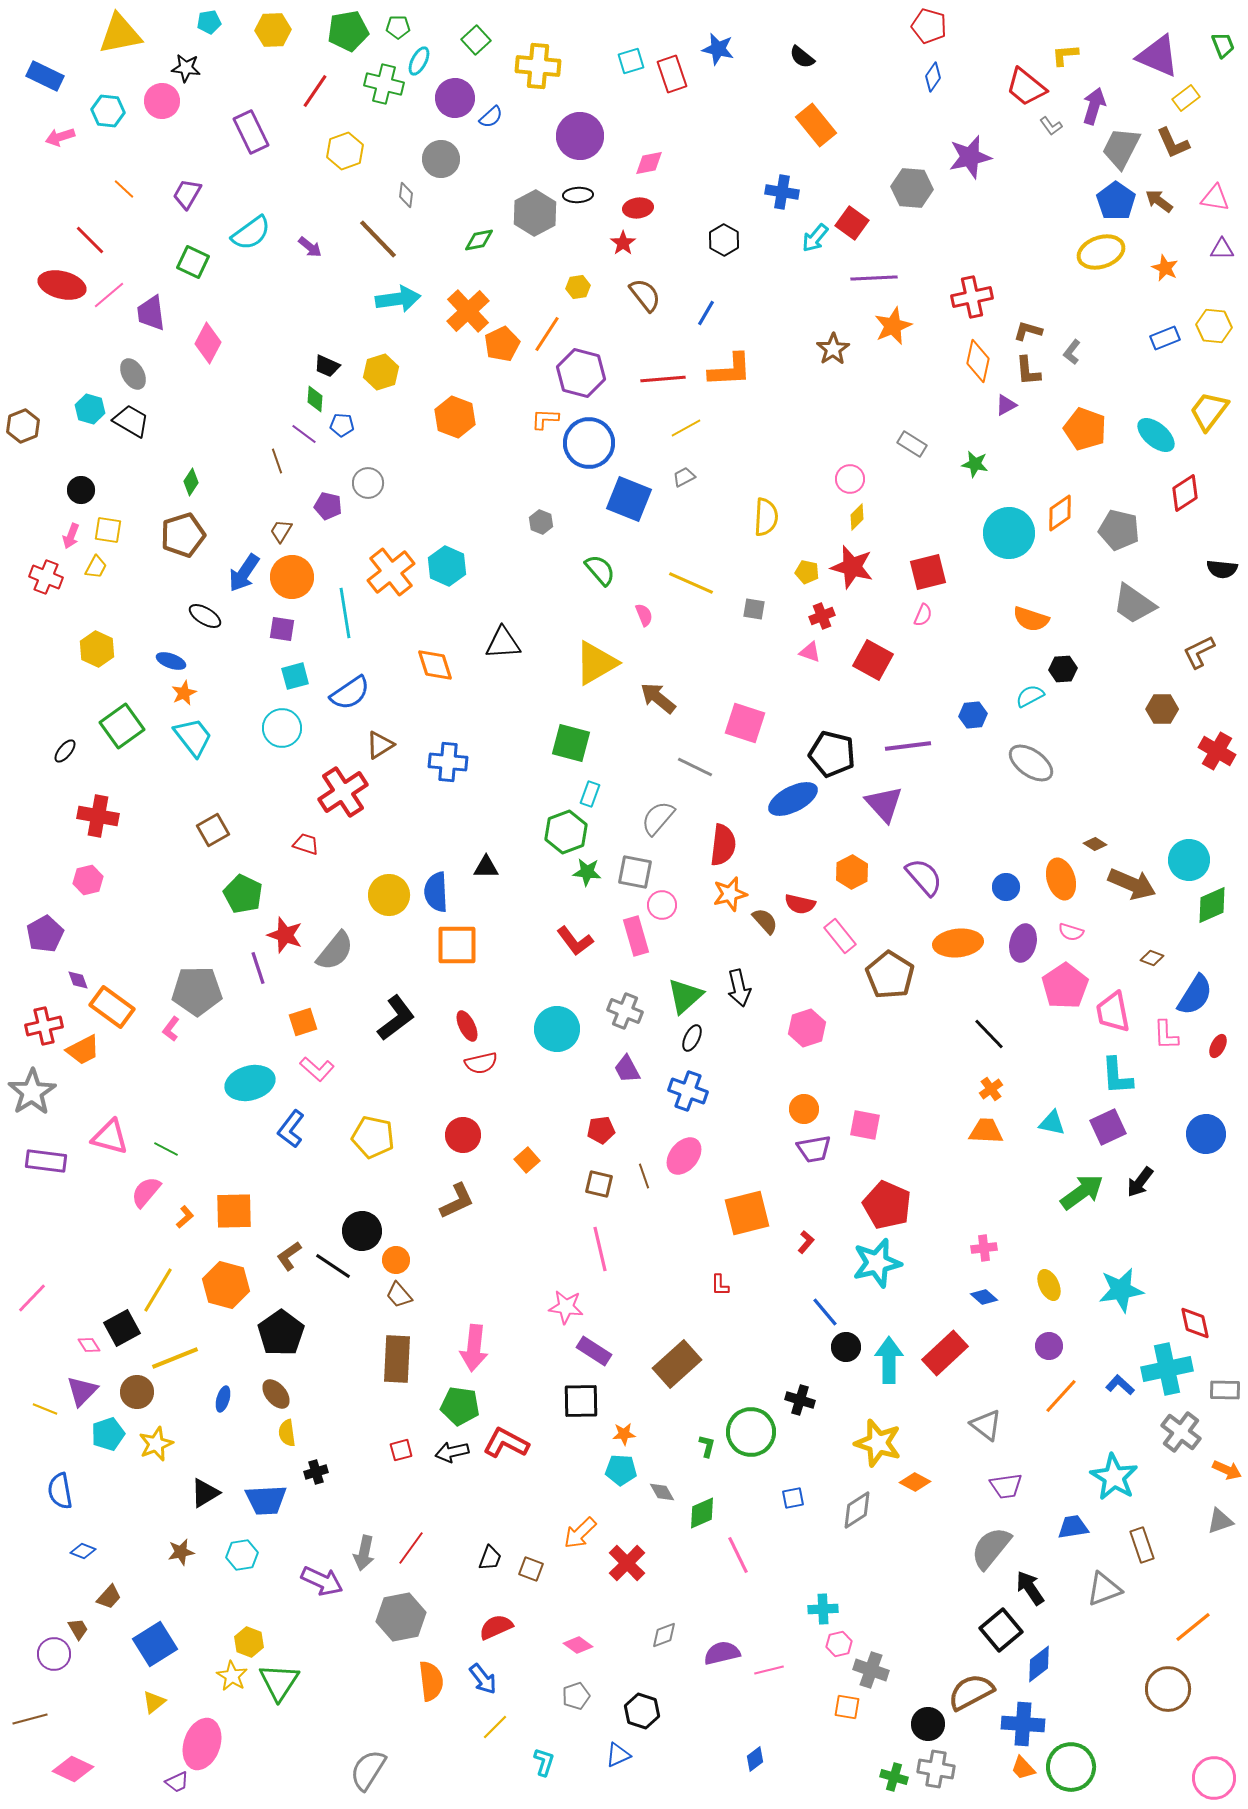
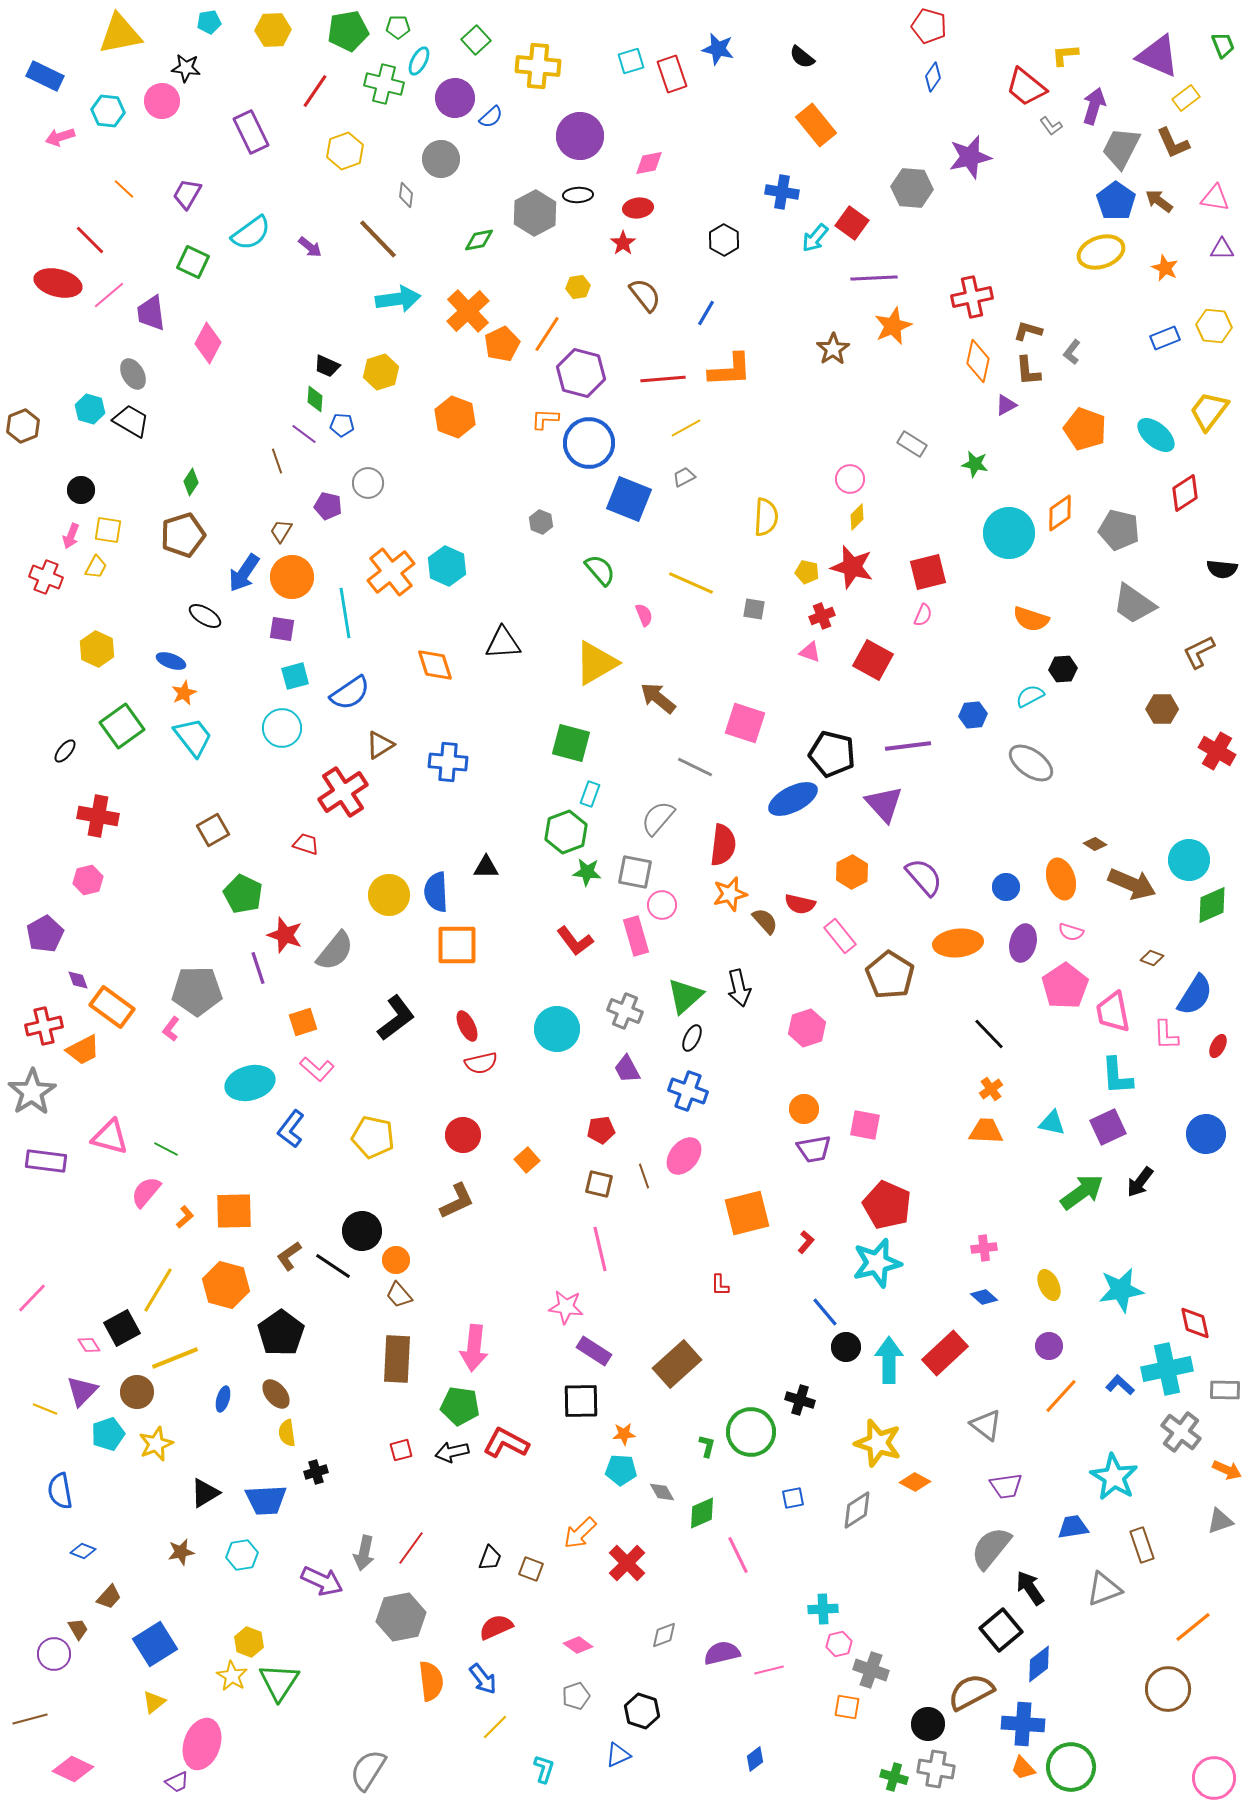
red ellipse at (62, 285): moved 4 px left, 2 px up
cyan L-shape at (544, 1762): moved 7 px down
